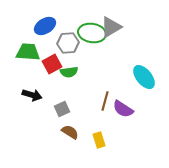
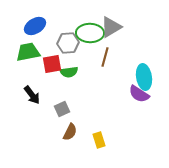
blue ellipse: moved 10 px left
green ellipse: moved 2 px left; rotated 8 degrees counterclockwise
green trapezoid: rotated 15 degrees counterclockwise
red square: rotated 18 degrees clockwise
cyan ellipse: rotated 30 degrees clockwise
black arrow: rotated 36 degrees clockwise
brown line: moved 44 px up
purple semicircle: moved 16 px right, 15 px up
brown semicircle: rotated 84 degrees clockwise
